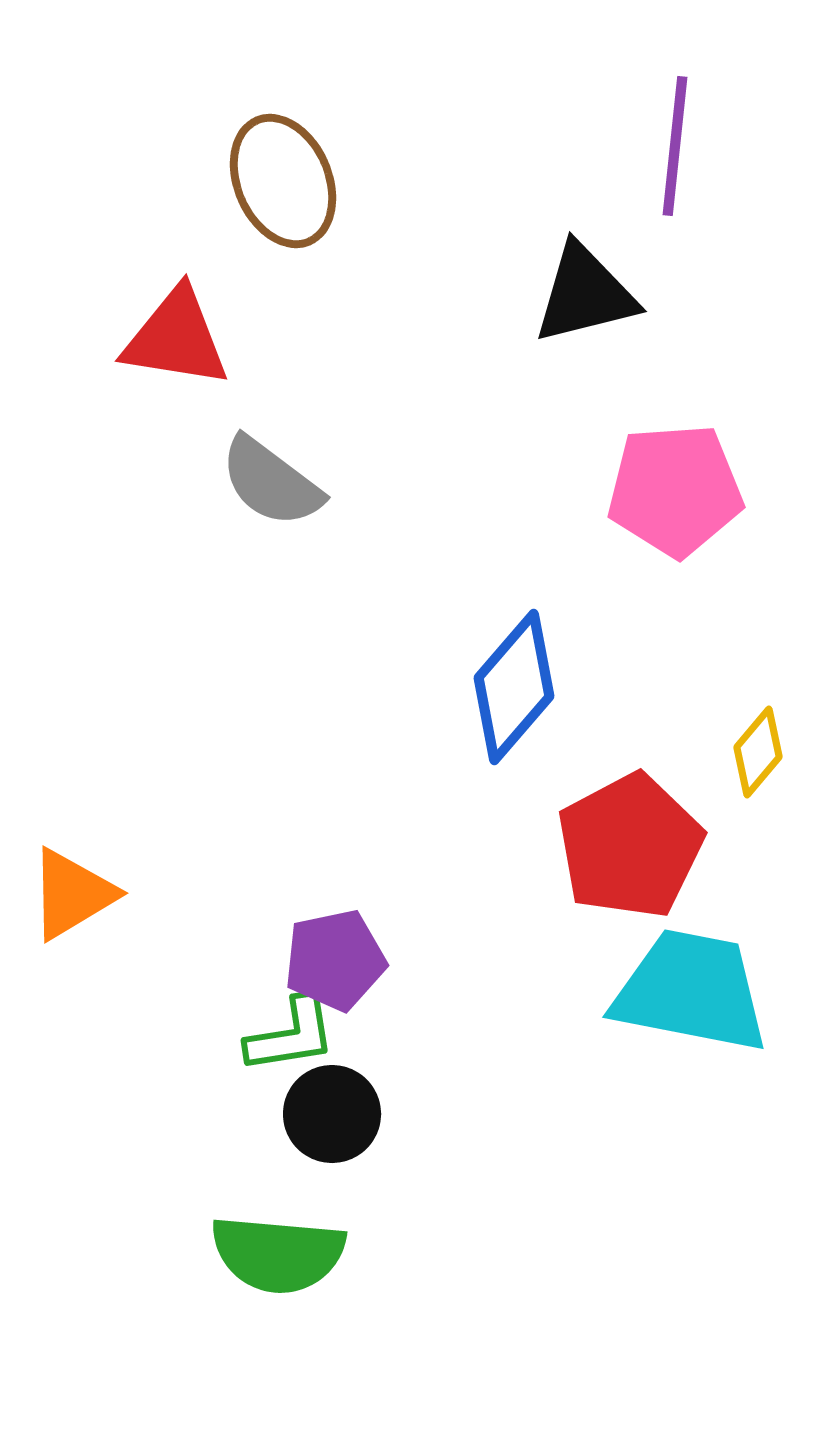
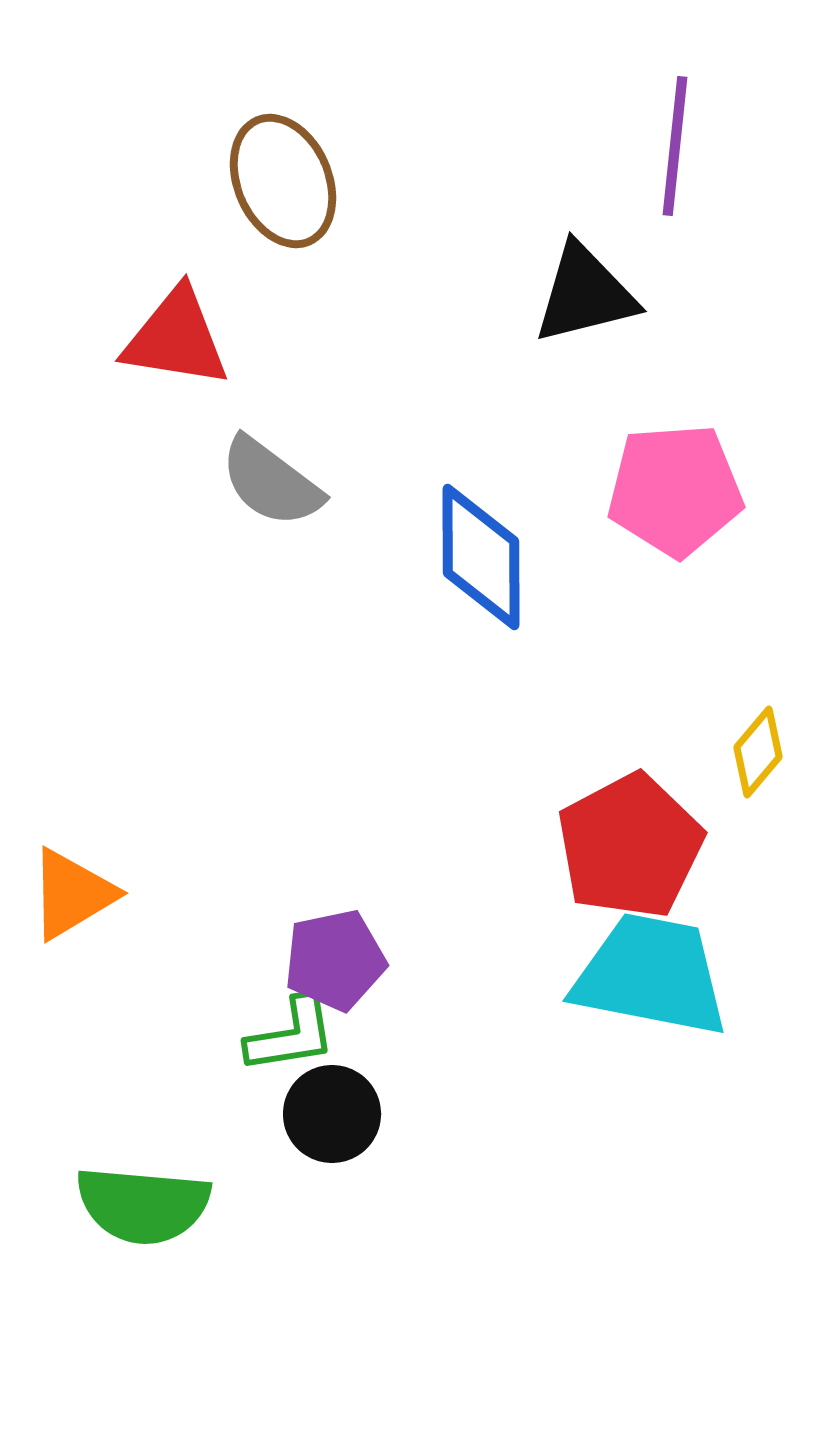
blue diamond: moved 33 px left, 130 px up; rotated 41 degrees counterclockwise
cyan trapezoid: moved 40 px left, 16 px up
green semicircle: moved 135 px left, 49 px up
